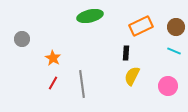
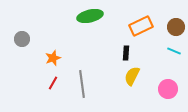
orange star: rotated 21 degrees clockwise
pink circle: moved 3 px down
